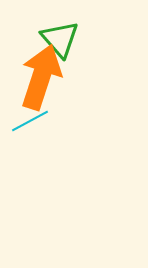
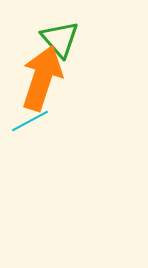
orange arrow: moved 1 px right, 1 px down
